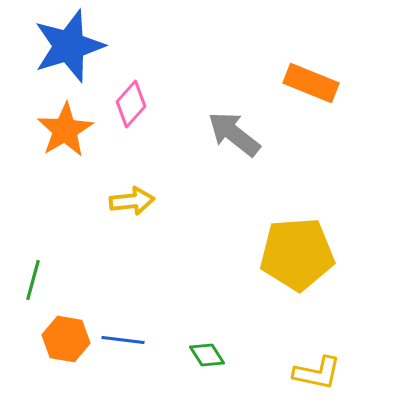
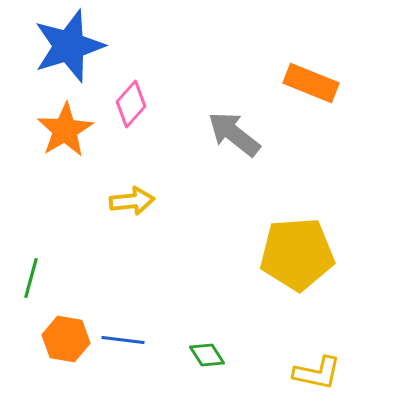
green line: moved 2 px left, 2 px up
